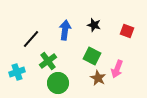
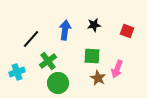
black star: rotated 24 degrees counterclockwise
green square: rotated 24 degrees counterclockwise
